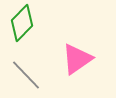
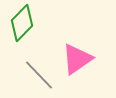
gray line: moved 13 px right
